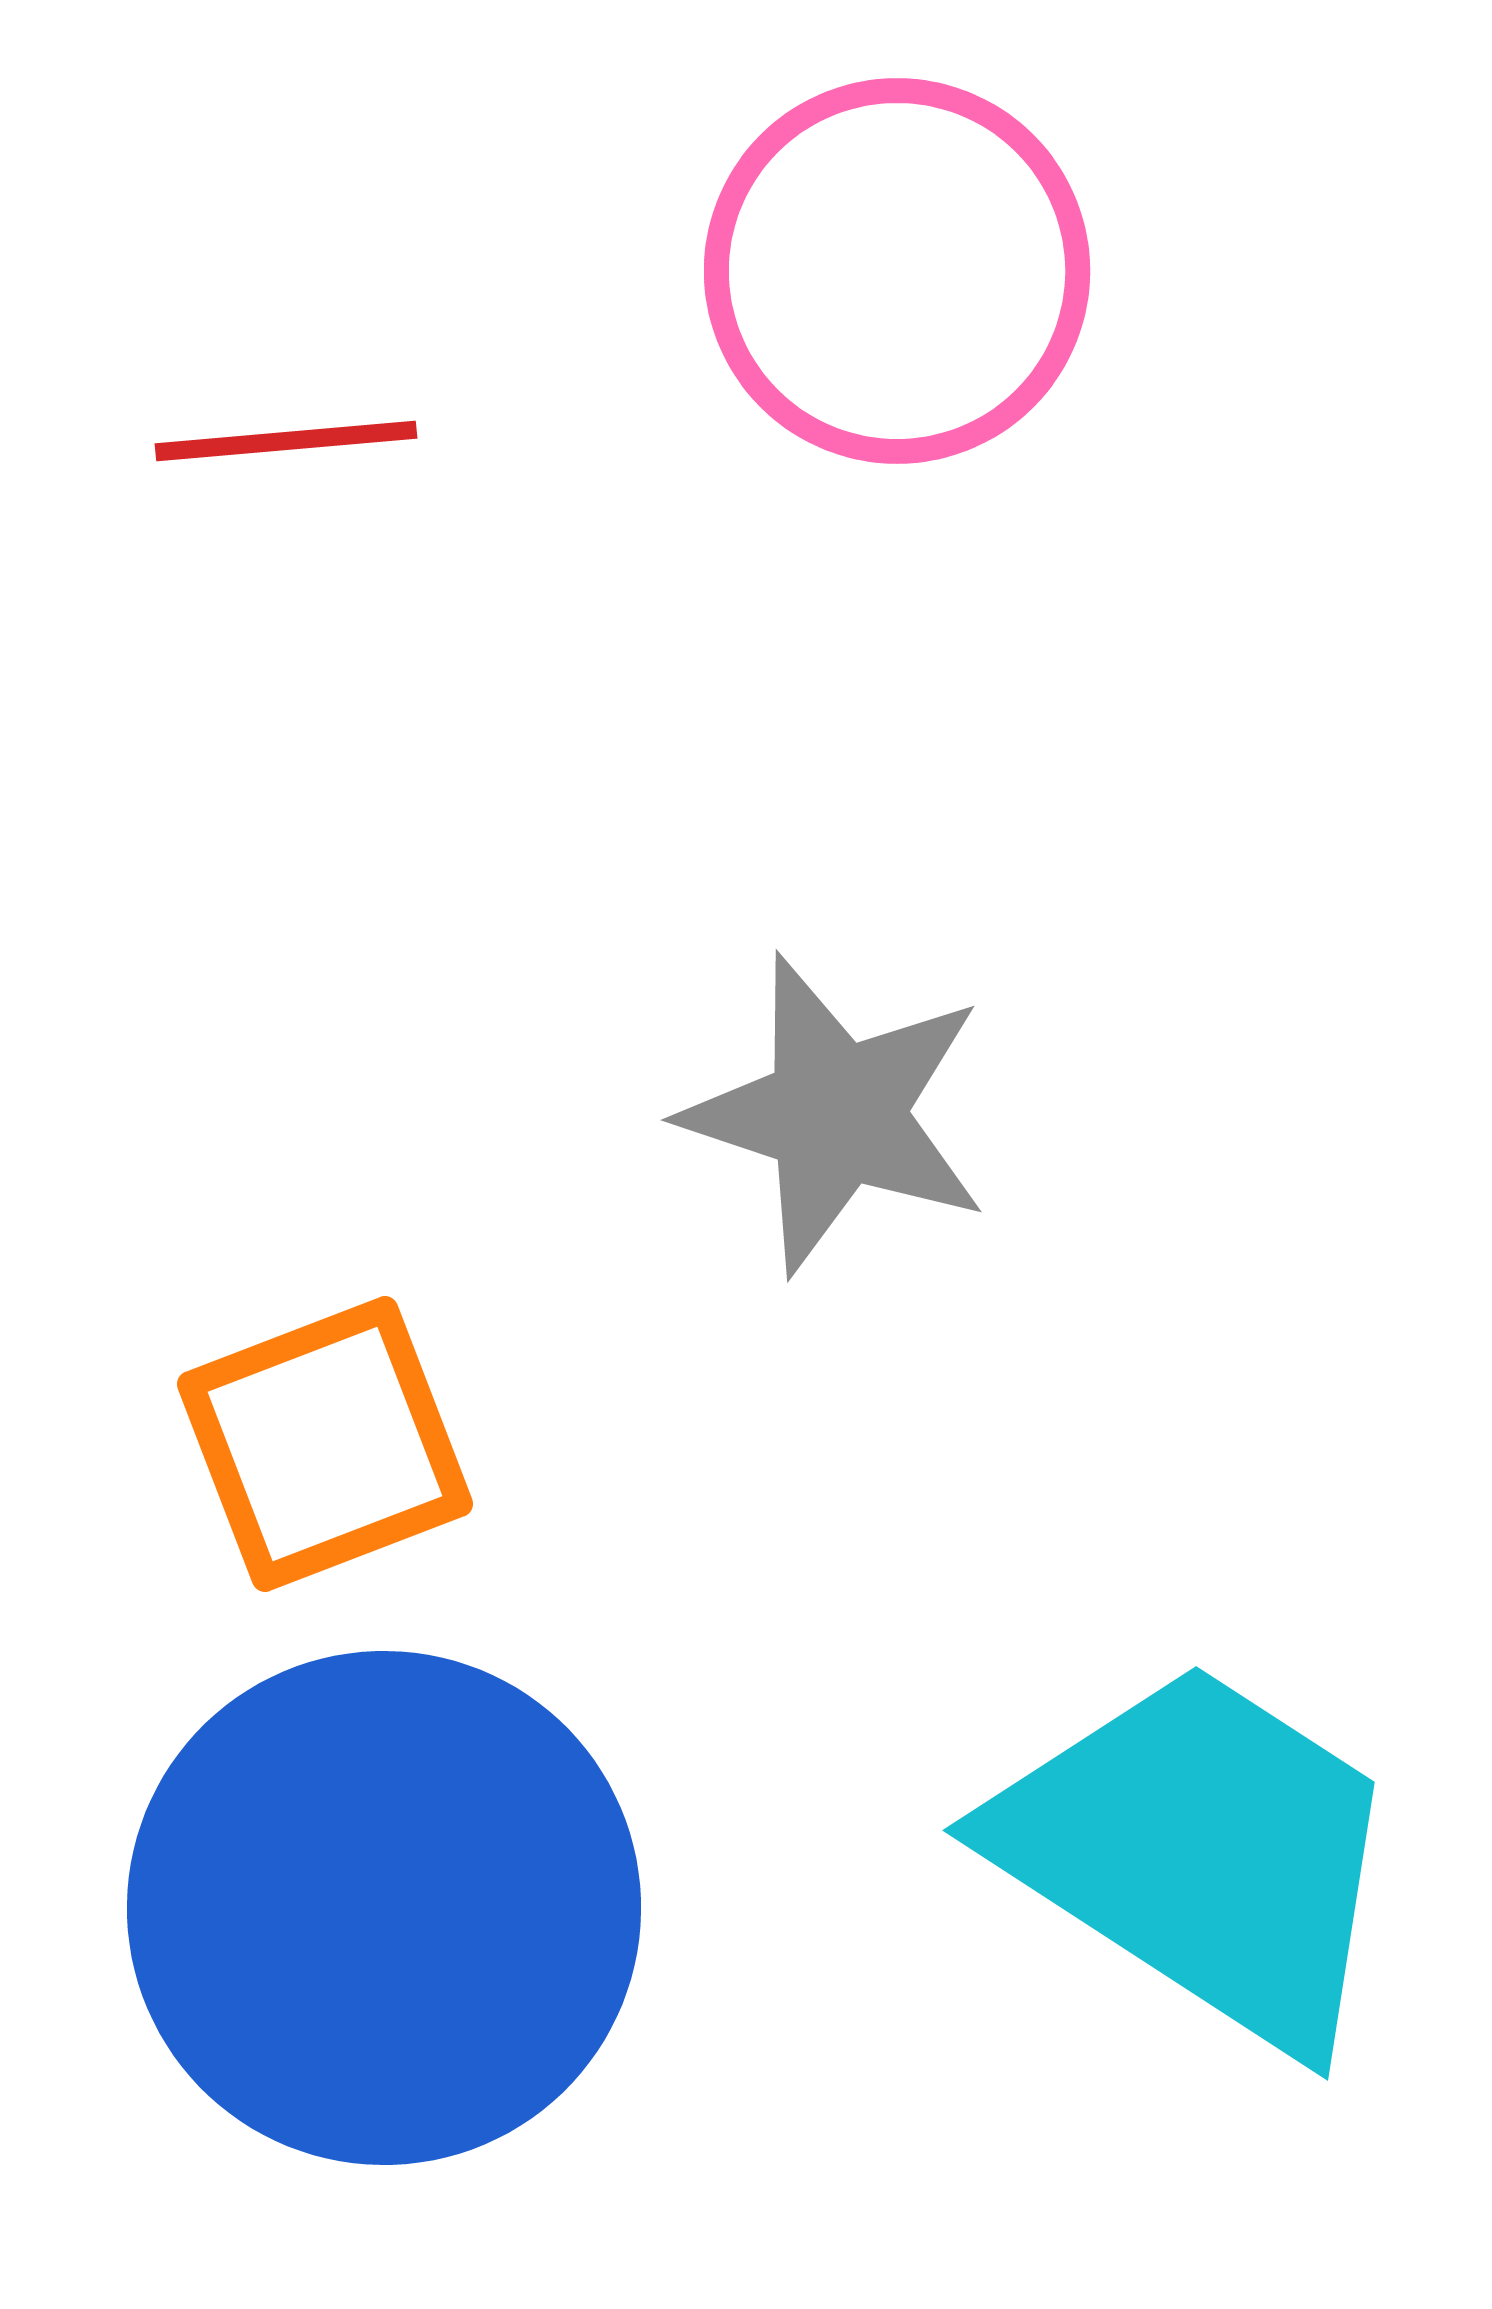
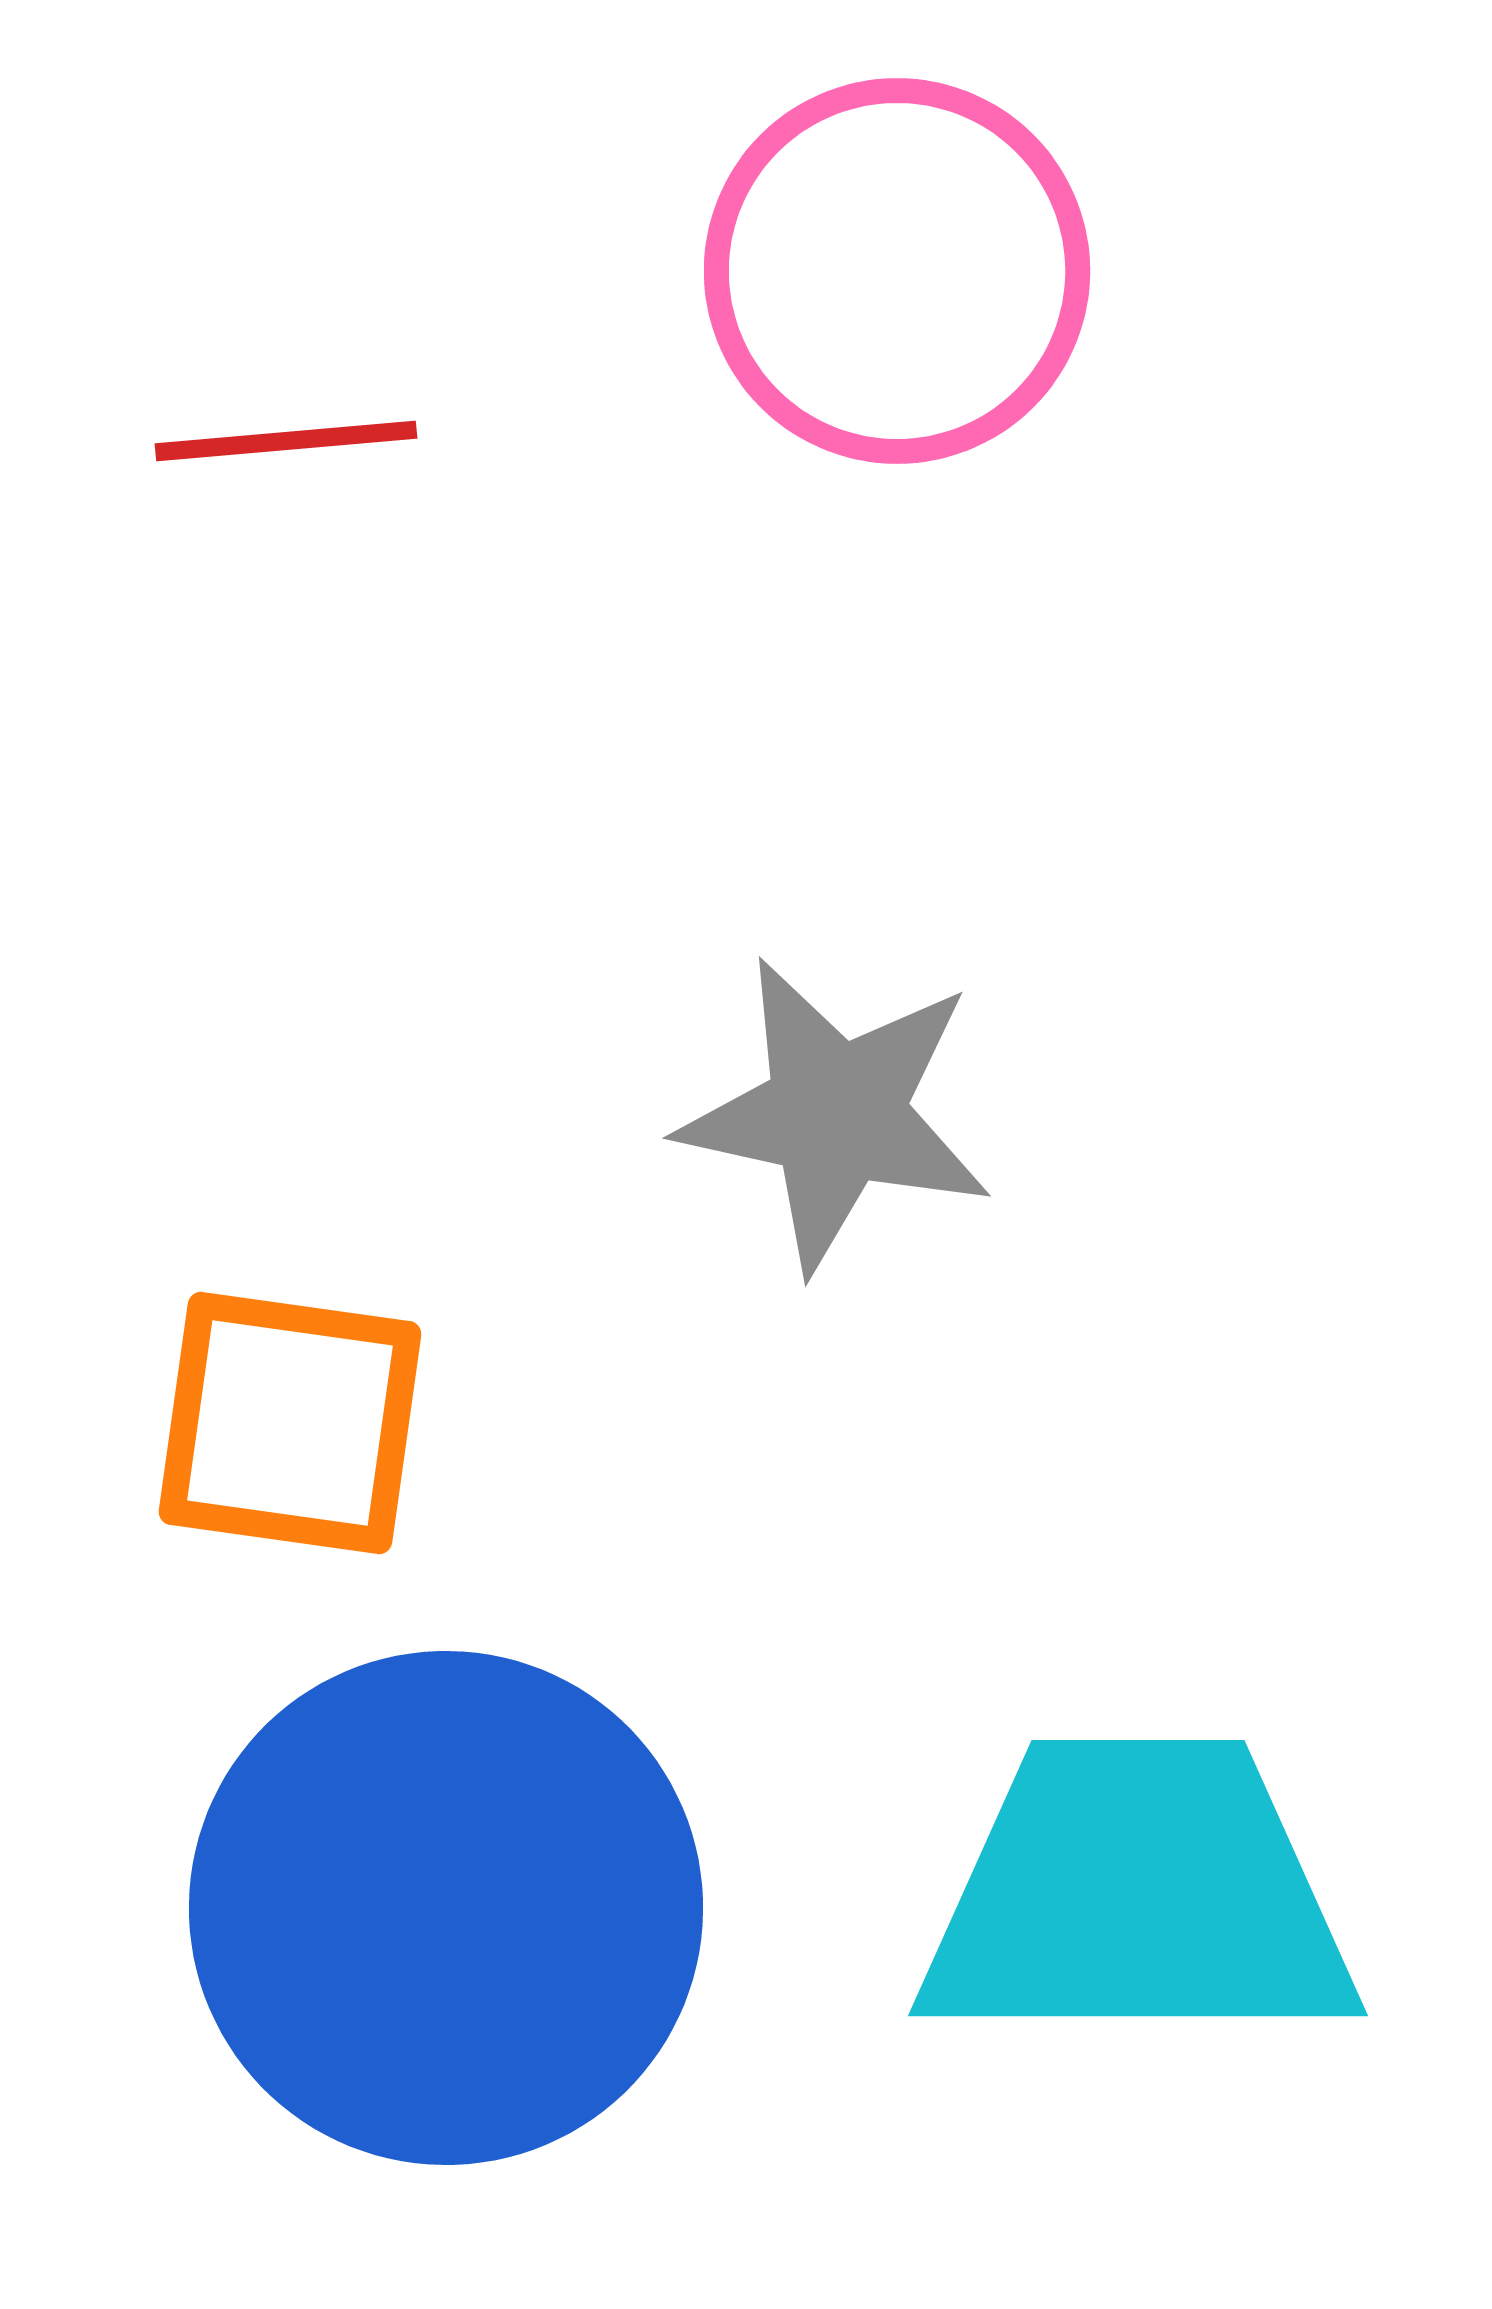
gray star: rotated 6 degrees counterclockwise
orange square: moved 35 px left, 21 px up; rotated 29 degrees clockwise
cyan trapezoid: moved 63 px left, 41 px down; rotated 33 degrees counterclockwise
blue circle: moved 62 px right
